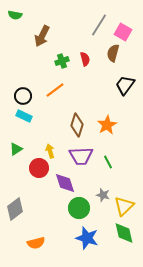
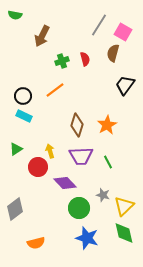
red circle: moved 1 px left, 1 px up
purple diamond: rotated 25 degrees counterclockwise
